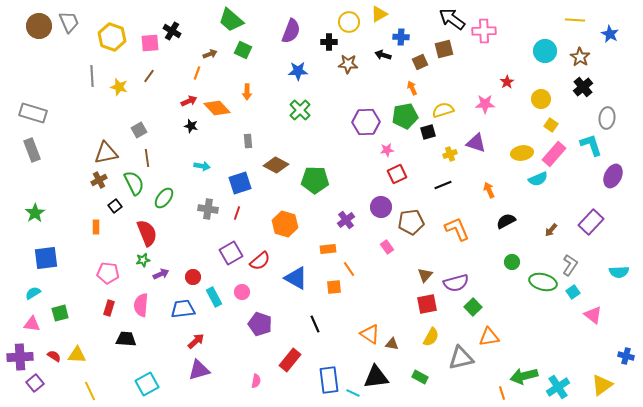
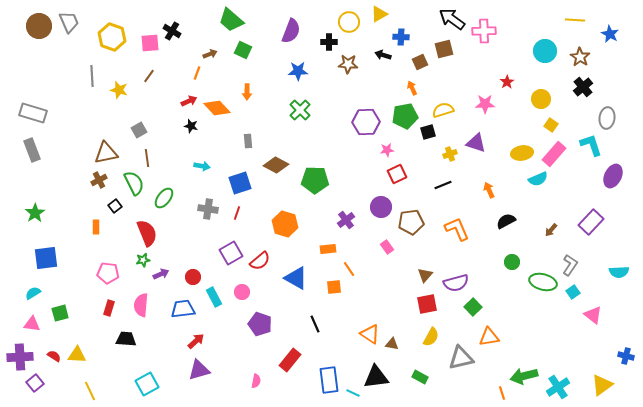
yellow star at (119, 87): moved 3 px down
